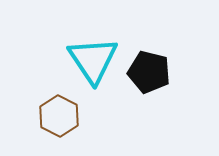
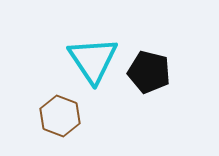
brown hexagon: moved 1 px right; rotated 6 degrees counterclockwise
